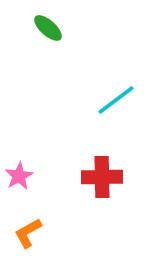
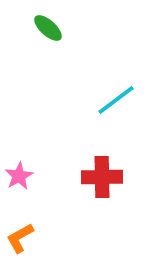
orange L-shape: moved 8 px left, 5 px down
